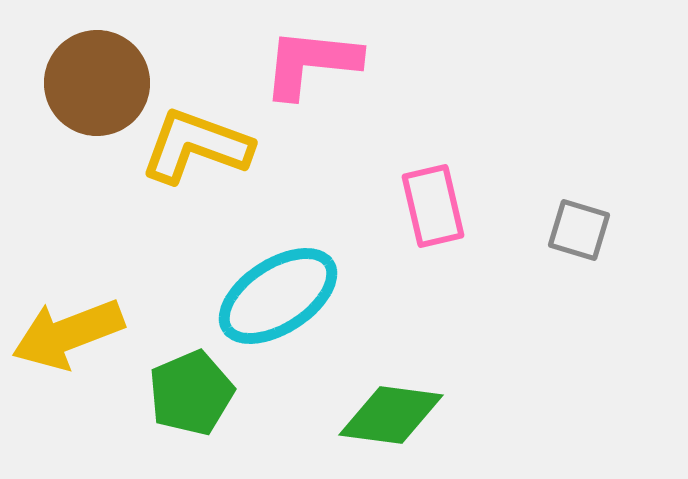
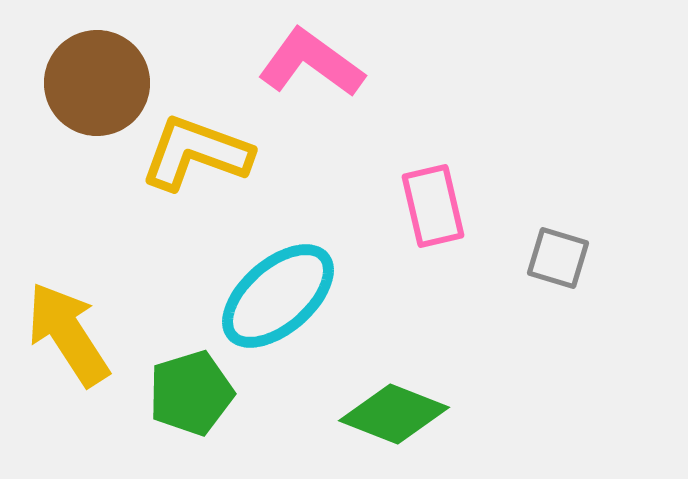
pink L-shape: rotated 30 degrees clockwise
yellow L-shape: moved 7 px down
gray square: moved 21 px left, 28 px down
cyan ellipse: rotated 8 degrees counterclockwise
yellow arrow: rotated 78 degrees clockwise
green pentagon: rotated 6 degrees clockwise
green diamond: moved 3 px right, 1 px up; rotated 14 degrees clockwise
